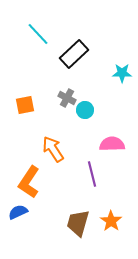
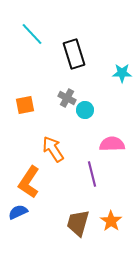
cyan line: moved 6 px left
black rectangle: rotated 64 degrees counterclockwise
